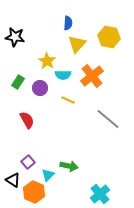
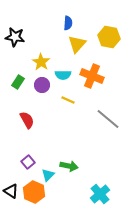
yellow star: moved 6 px left, 1 px down
orange cross: rotated 30 degrees counterclockwise
purple circle: moved 2 px right, 3 px up
black triangle: moved 2 px left, 11 px down
